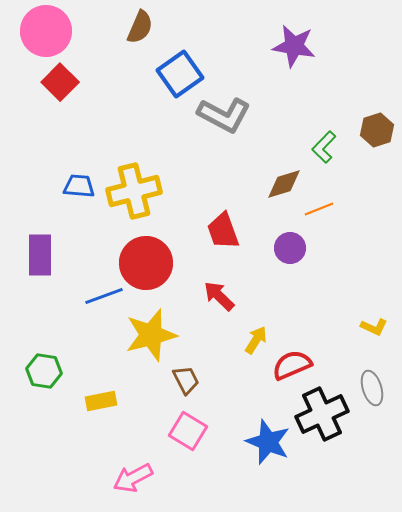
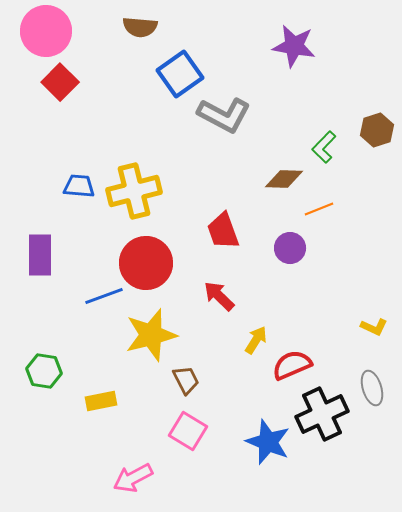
brown semicircle: rotated 72 degrees clockwise
brown diamond: moved 5 px up; rotated 18 degrees clockwise
